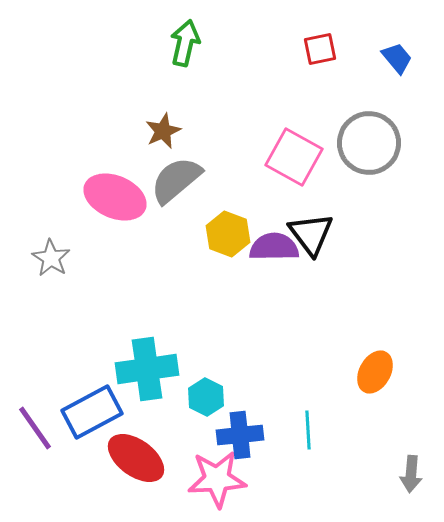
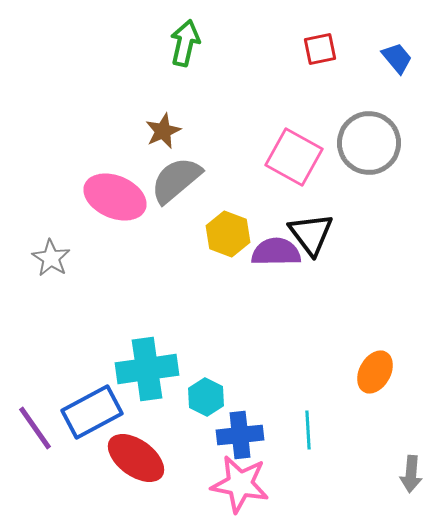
purple semicircle: moved 2 px right, 5 px down
pink star: moved 23 px right, 5 px down; rotated 14 degrees clockwise
